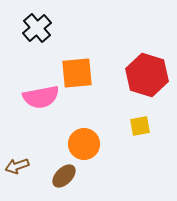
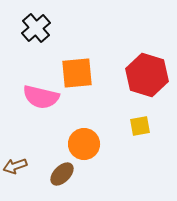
black cross: moved 1 px left
pink semicircle: rotated 24 degrees clockwise
brown arrow: moved 2 px left
brown ellipse: moved 2 px left, 2 px up
